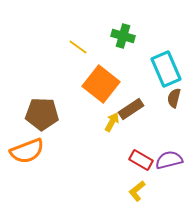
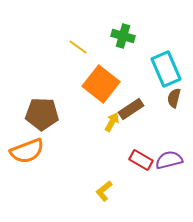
yellow L-shape: moved 33 px left
